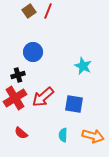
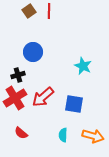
red line: moved 1 px right; rotated 21 degrees counterclockwise
